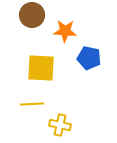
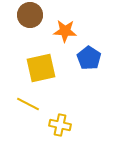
brown circle: moved 2 px left
blue pentagon: rotated 20 degrees clockwise
yellow square: rotated 16 degrees counterclockwise
yellow line: moved 4 px left; rotated 30 degrees clockwise
